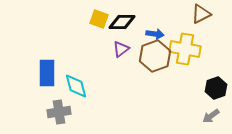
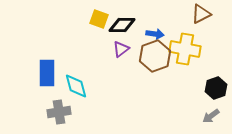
black diamond: moved 3 px down
